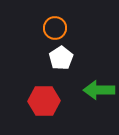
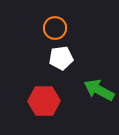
white pentagon: rotated 25 degrees clockwise
green arrow: rotated 28 degrees clockwise
